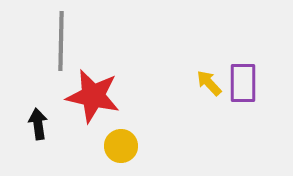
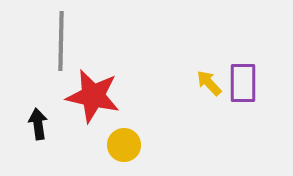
yellow circle: moved 3 px right, 1 px up
